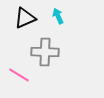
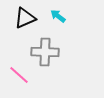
cyan arrow: rotated 28 degrees counterclockwise
pink line: rotated 10 degrees clockwise
